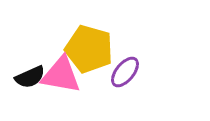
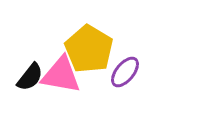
yellow pentagon: rotated 15 degrees clockwise
black semicircle: rotated 28 degrees counterclockwise
